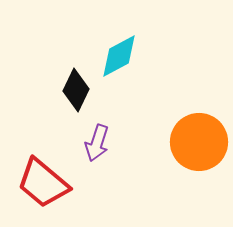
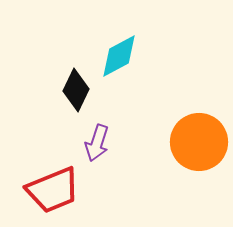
red trapezoid: moved 10 px right, 7 px down; rotated 62 degrees counterclockwise
